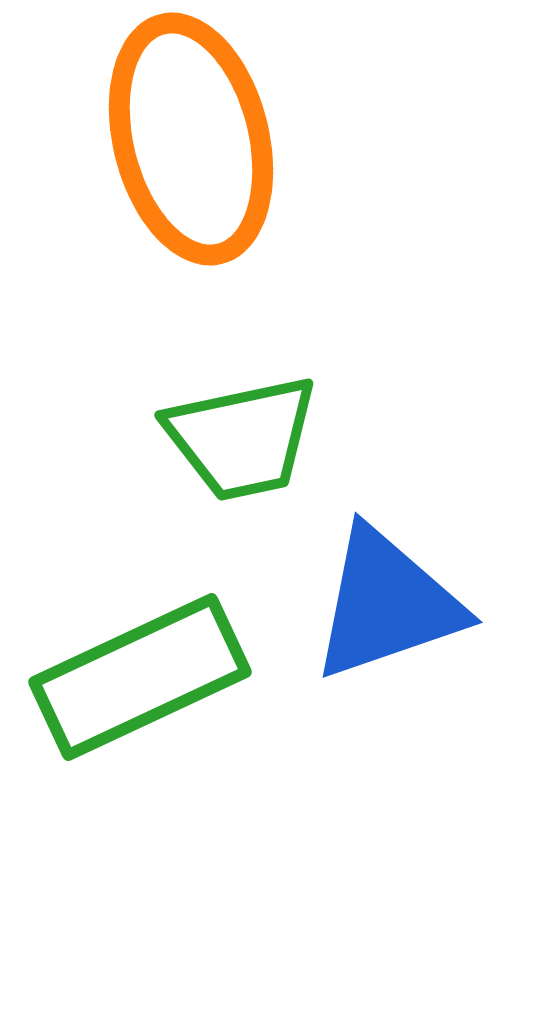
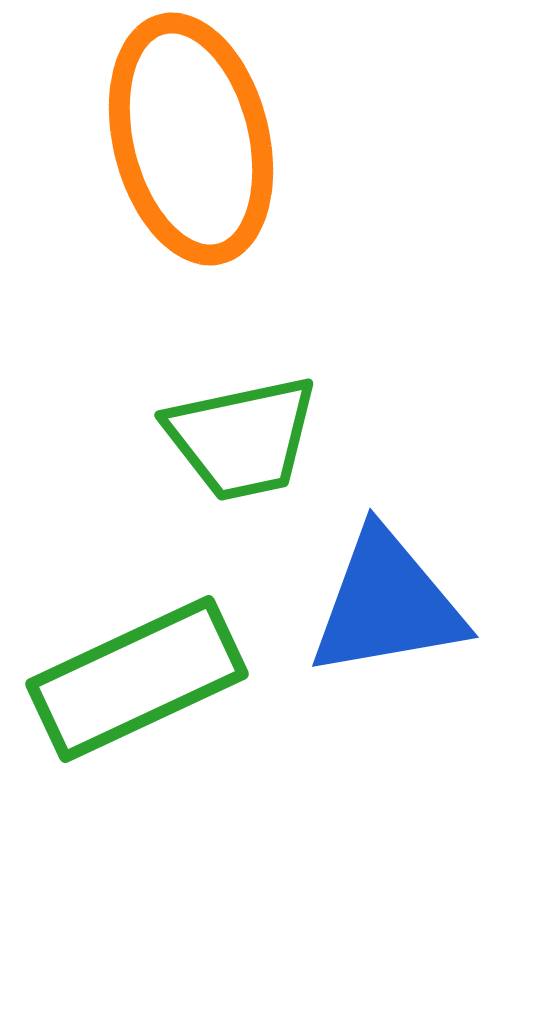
blue triangle: rotated 9 degrees clockwise
green rectangle: moved 3 px left, 2 px down
